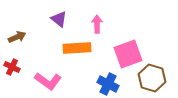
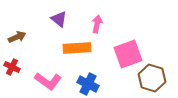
pink arrow: rotated 12 degrees clockwise
blue cross: moved 20 px left
